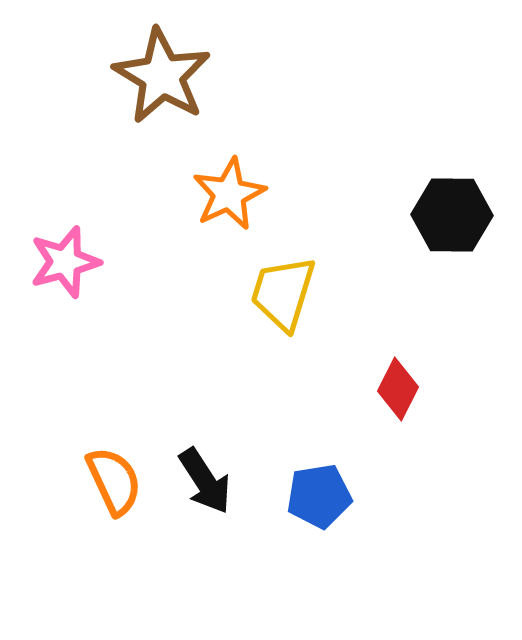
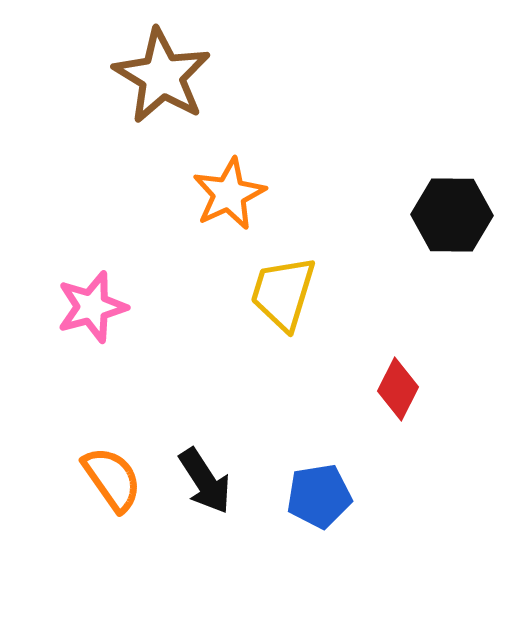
pink star: moved 27 px right, 45 px down
orange semicircle: moved 2 px left, 2 px up; rotated 10 degrees counterclockwise
